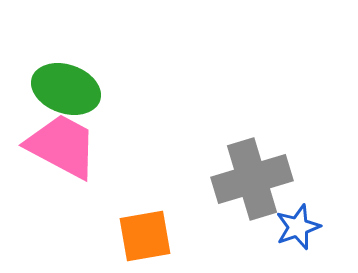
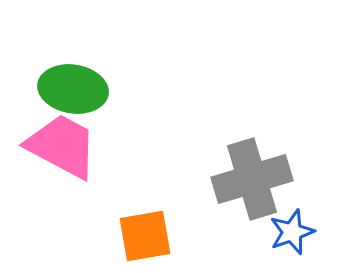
green ellipse: moved 7 px right; rotated 10 degrees counterclockwise
blue star: moved 6 px left, 5 px down
